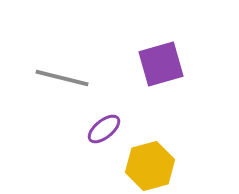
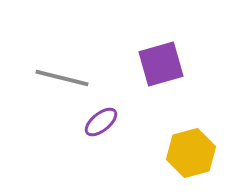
purple ellipse: moved 3 px left, 7 px up
yellow hexagon: moved 41 px right, 13 px up
